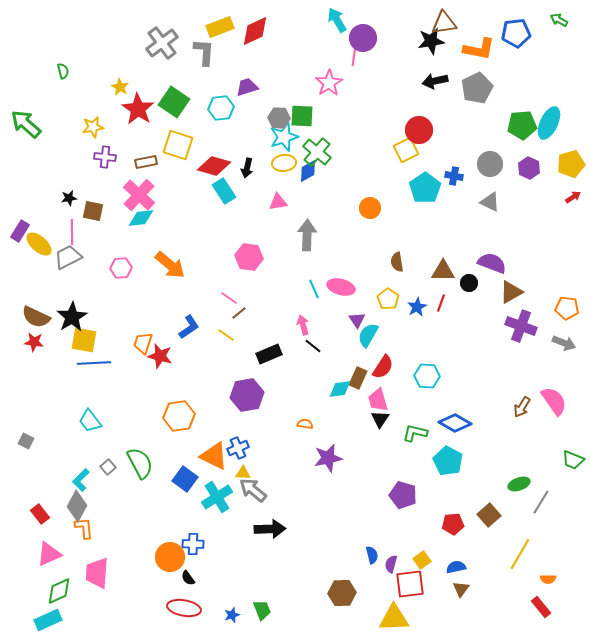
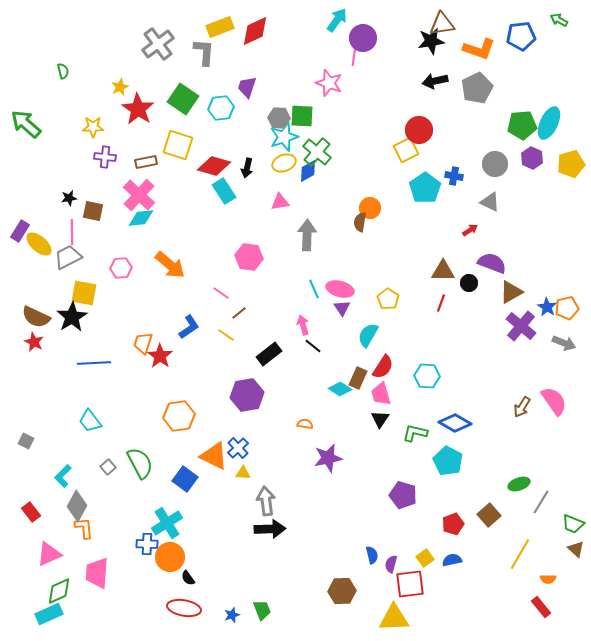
cyan arrow at (337, 20): rotated 65 degrees clockwise
brown triangle at (444, 23): moved 2 px left, 1 px down
blue pentagon at (516, 33): moved 5 px right, 3 px down
gray cross at (162, 43): moved 4 px left, 1 px down
orange L-shape at (479, 49): rotated 8 degrees clockwise
pink star at (329, 83): rotated 20 degrees counterclockwise
yellow star at (120, 87): rotated 18 degrees clockwise
purple trapezoid at (247, 87): rotated 55 degrees counterclockwise
green square at (174, 102): moved 9 px right, 3 px up
yellow star at (93, 127): rotated 10 degrees clockwise
yellow ellipse at (284, 163): rotated 15 degrees counterclockwise
gray circle at (490, 164): moved 5 px right
purple hexagon at (529, 168): moved 3 px right, 10 px up
red arrow at (573, 197): moved 103 px left, 33 px down
pink triangle at (278, 202): moved 2 px right
brown semicircle at (397, 262): moved 37 px left, 40 px up; rotated 18 degrees clockwise
pink ellipse at (341, 287): moved 1 px left, 2 px down
pink line at (229, 298): moved 8 px left, 5 px up
blue star at (417, 307): moved 130 px right; rotated 12 degrees counterclockwise
orange pentagon at (567, 308): rotated 20 degrees counterclockwise
purple triangle at (357, 320): moved 15 px left, 12 px up
purple cross at (521, 326): rotated 20 degrees clockwise
yellow square at (84, 340): moved 47 px up
red star at (34, 342): rotated 18 degrees clockwise
black rectangle at (269, 354): rotated 15 degrees counterclockwise
red star at (160, 356): rotated 20 degrees clockwise
cyan diamond at (340, 389): rotated 40 degrees clockwise
pink trapezoid at (378, 400): moved 3 px right, 6 px up
blue cross at (238, 448): rotated 20 degrees counterclockwise
green trapezoid at (573, 460): moved 64 px down
cyan L-shape at (81, 480): moved 18 px left, 4 px up
gray arrow at (253, 490): moved 13 px right, 11 px down; rotated 44 degrees clockwise
cyan cross at (217, 497): moved 50 px left, 26 px down
red rectangle at (40, 514): moved 9 px left, 2 px up
red pentagon at (453, 524): rotated 15 degrees counterclockwise
blue cross at (193, 544): moved 46 px left
yellow square at (422, 560): moved 3 px right, 2 px up
blue semicircle at (456, 567): moved 4 px left, 7 px up
brown triangle at (461, 589): moved 115 px right, 40 px up; rotated 24 degrees counterclockwise
brown hexagon at (342, 593): moved 2 px up
cyan rectangle at (48, 620): moved 1 px right, 6 px up
